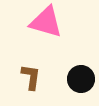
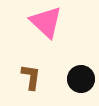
pink triangle: rotated 27 degrees clockwise
